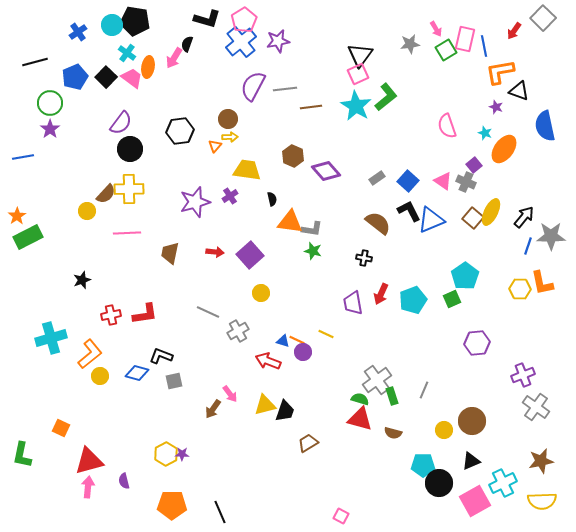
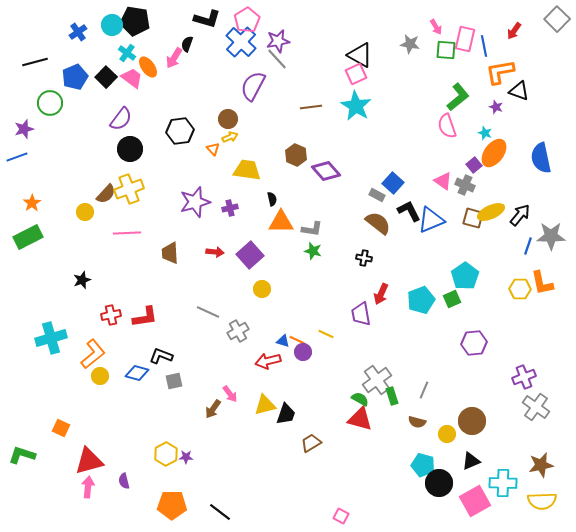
gray square at (543, 18): moved 14 px right, 1 px down
pink pentagon at (244, 20): moved 3 px right
pink arrow at (436, 29): moved 2 px up
blue cross at (241, 42): rotated 8 degrees counterclockwise
gray star at (410, 44): rotated 18 degrees clockwise
green square at (446, 50): rotated 35 degrees clockwise
black triangle at (360, 55): rotated 36 degrees counterclockwise
orange ellipse at (148, 67): rotated 45 degrees counterclockwise
pink square at (358, 74): moved 2 px left
gray line at (285, 89): moved 8 px left, 30 px up; rotated 55 degrees clockwise
green L-shape at (386, 97): moved 72 px right
purple semicircle at (121, 123): moved 4 px up
blue semicircle at (545, 126): moved 4 px left, 32 px down
purple star at (50, 129): moved 26 px left; rotated 18 degrees clockwise
yellow arrow at (230, 137): rotated 21 degrees counterclockwise
orange triangle at (215, 146): moved 2 px left, 3 px down; rotated 24 degrees counterclockwise
orange ellipse at (504, 149): moved 10 px left, 4 px down
brown hexagon at (293, 156): moved 3 px right, 1 px up
blue line at (23, 157): moved 6 px left; rotated 10 degrees counterclockwise
gray rectangle at (377, 178): moved 17 px down; rotated 63 degrees clockwise
blue square at (408, 181): moved 15 px left, 2 px down
gray cross at (466, 182): moved 1 px left, 3 px down
yellow cross at (129, 189): rotated 20 degrees counterclockwise
purple cross at (230, 196): moved 12 px down; rotated 21 degrees clockwise
yellow circle at (87, 211): moved 2 px left, 1 px down
yellow ellipse at (491, 212): rotated 40 degrees clockwise
orange star at (17, 216): moved 15 px right, 13 px up
black arrow at (524, 217): moved 4 px left, 2 px up
brown square at (473, 218): rotated 25 degrees counterclockwise
orange triangle at (290, 222): moved 9 px left; rotated 8 degrees counterclockwise
brown trapezoid at (170, 253): rotated 15 degrees counterclockwise
yellow circle at (261, 293): moved 1 px right, 4 px up
cyan pentagon at (413, 300): moved 8 px right
purple trapezoid at (353, 303): moved 8 px right, 11 px down
red L-shape at (145, 314): moved 3 px down
purple hexagon at (477, 343): moved 3 px left
orange L-shape at (90, 354): moved 3 px right
red arrow at (268, 361): rotated 35 degrees counterclockwise
purple cross at (523, 375): moved 1 px right, 2 px down
green semicircle at (360, 399): rotated 12 degrees clockwise
black trapezoid at (285, 411): moved 1 px right, 3 px down
yellow circle at (444, 430): moved 3 px right, 4 px down
brown semicircle at (393, 433): moved 24 px right, 11 px up
brown trapezoid at (308, 443): moved 3 px right
purple star at (182, 454): moved 4 px right, 3 px down
green L-shape at (22, 455): rotated 96 degrees clockwise
brown star at (541, 461): moved 4 px down
cyan pentagon at (423, 465): rotated 15 degrees clockwise
cyan cross at (503, 483): rotated 28 degrees clockwise
black line at (220, 512): rotated 30 degrees counterclockwise
